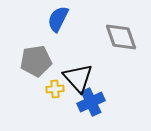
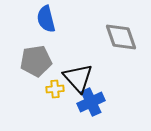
blue semicircle: moved 12 px left; rotated 40 degrees counterclockwise
